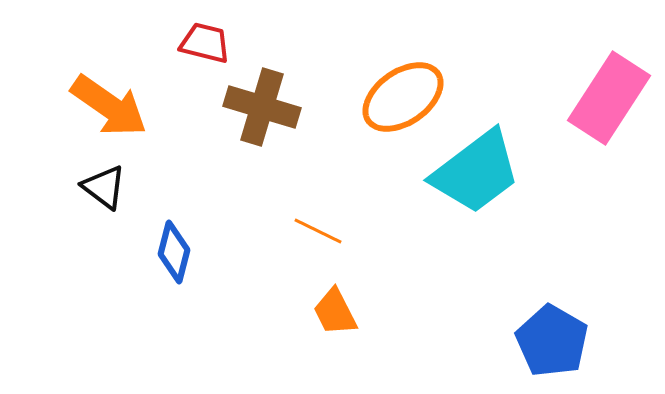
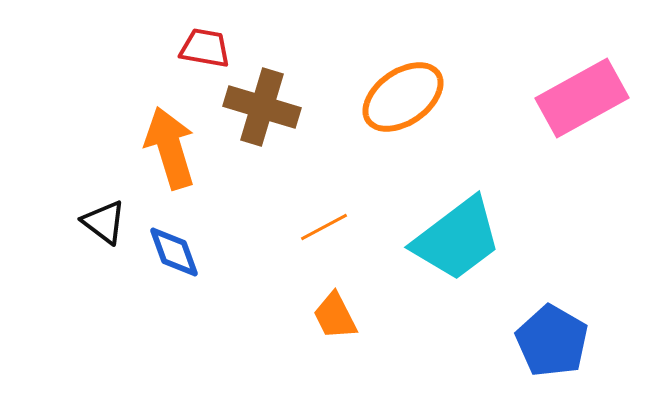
red trapezoid: moved 5 px down; rotated 4 degrees counterclockwise
pink rectangle: moved 27 px left; rotated 28 degrees clockwise
orange arrow: moved 61 px right, 42 px down; rotated 142 degrees counterclockwise
cyan trapezoid: moved 19 px left, 67 px down
black triangle: moved 35 px down
orange line: moved 6 px right, 4 px up; rotated 54 degrees counterclockwise
blue diamond: rotated 34 degrees counterclockwise
orange trapezoid: moved 4 px down
